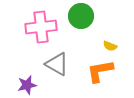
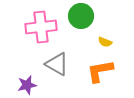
yellow semicircle: moved 5 px left, 4 px up
